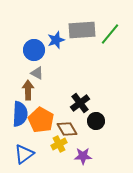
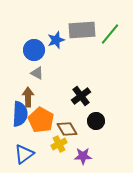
brown arrow: moved 7 px down
black cross: moved 1 px right, 7 px up
